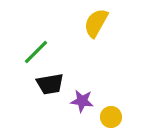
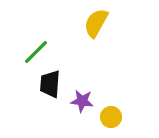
black trapezoid: rotated 104 degrees clockwise
